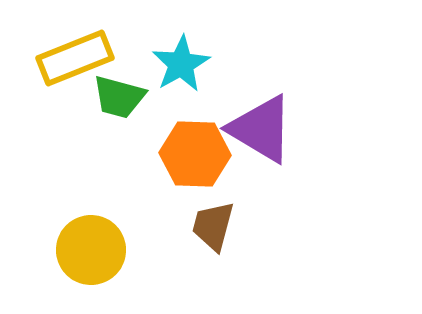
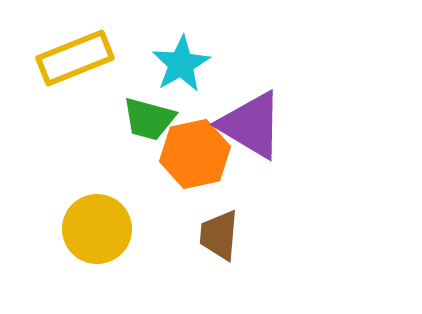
green trapezoid: moved 30 px right, 22 px down
purple triangle: moved 10 px left, 4 px up
orange hexagon: rotated 14 degrees counterclockwise
brown trapezoid: moved 6 px right, 9 px down; rotated 10 degrees counterclockwise
yellow circle: moved 6 px right, 21 px up
